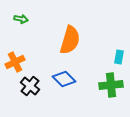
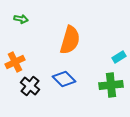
cyan rectangle: rotated 48 degrees clockwise
